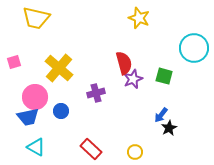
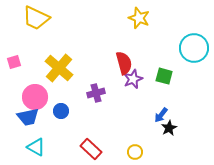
yellow trapezoid: rotated 12 degrees clockwise
